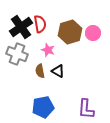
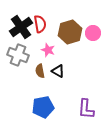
gray cross: moved 1 px right, 1 px down
